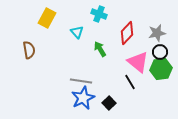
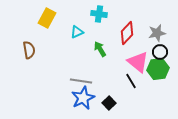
cyan cross: rotated 14 degrees counterclockwise
cyan triangle: rotated 48 degrees clockwise
green hexagon: moved 3 px left
black line: moved 1 px right, 1 px up
